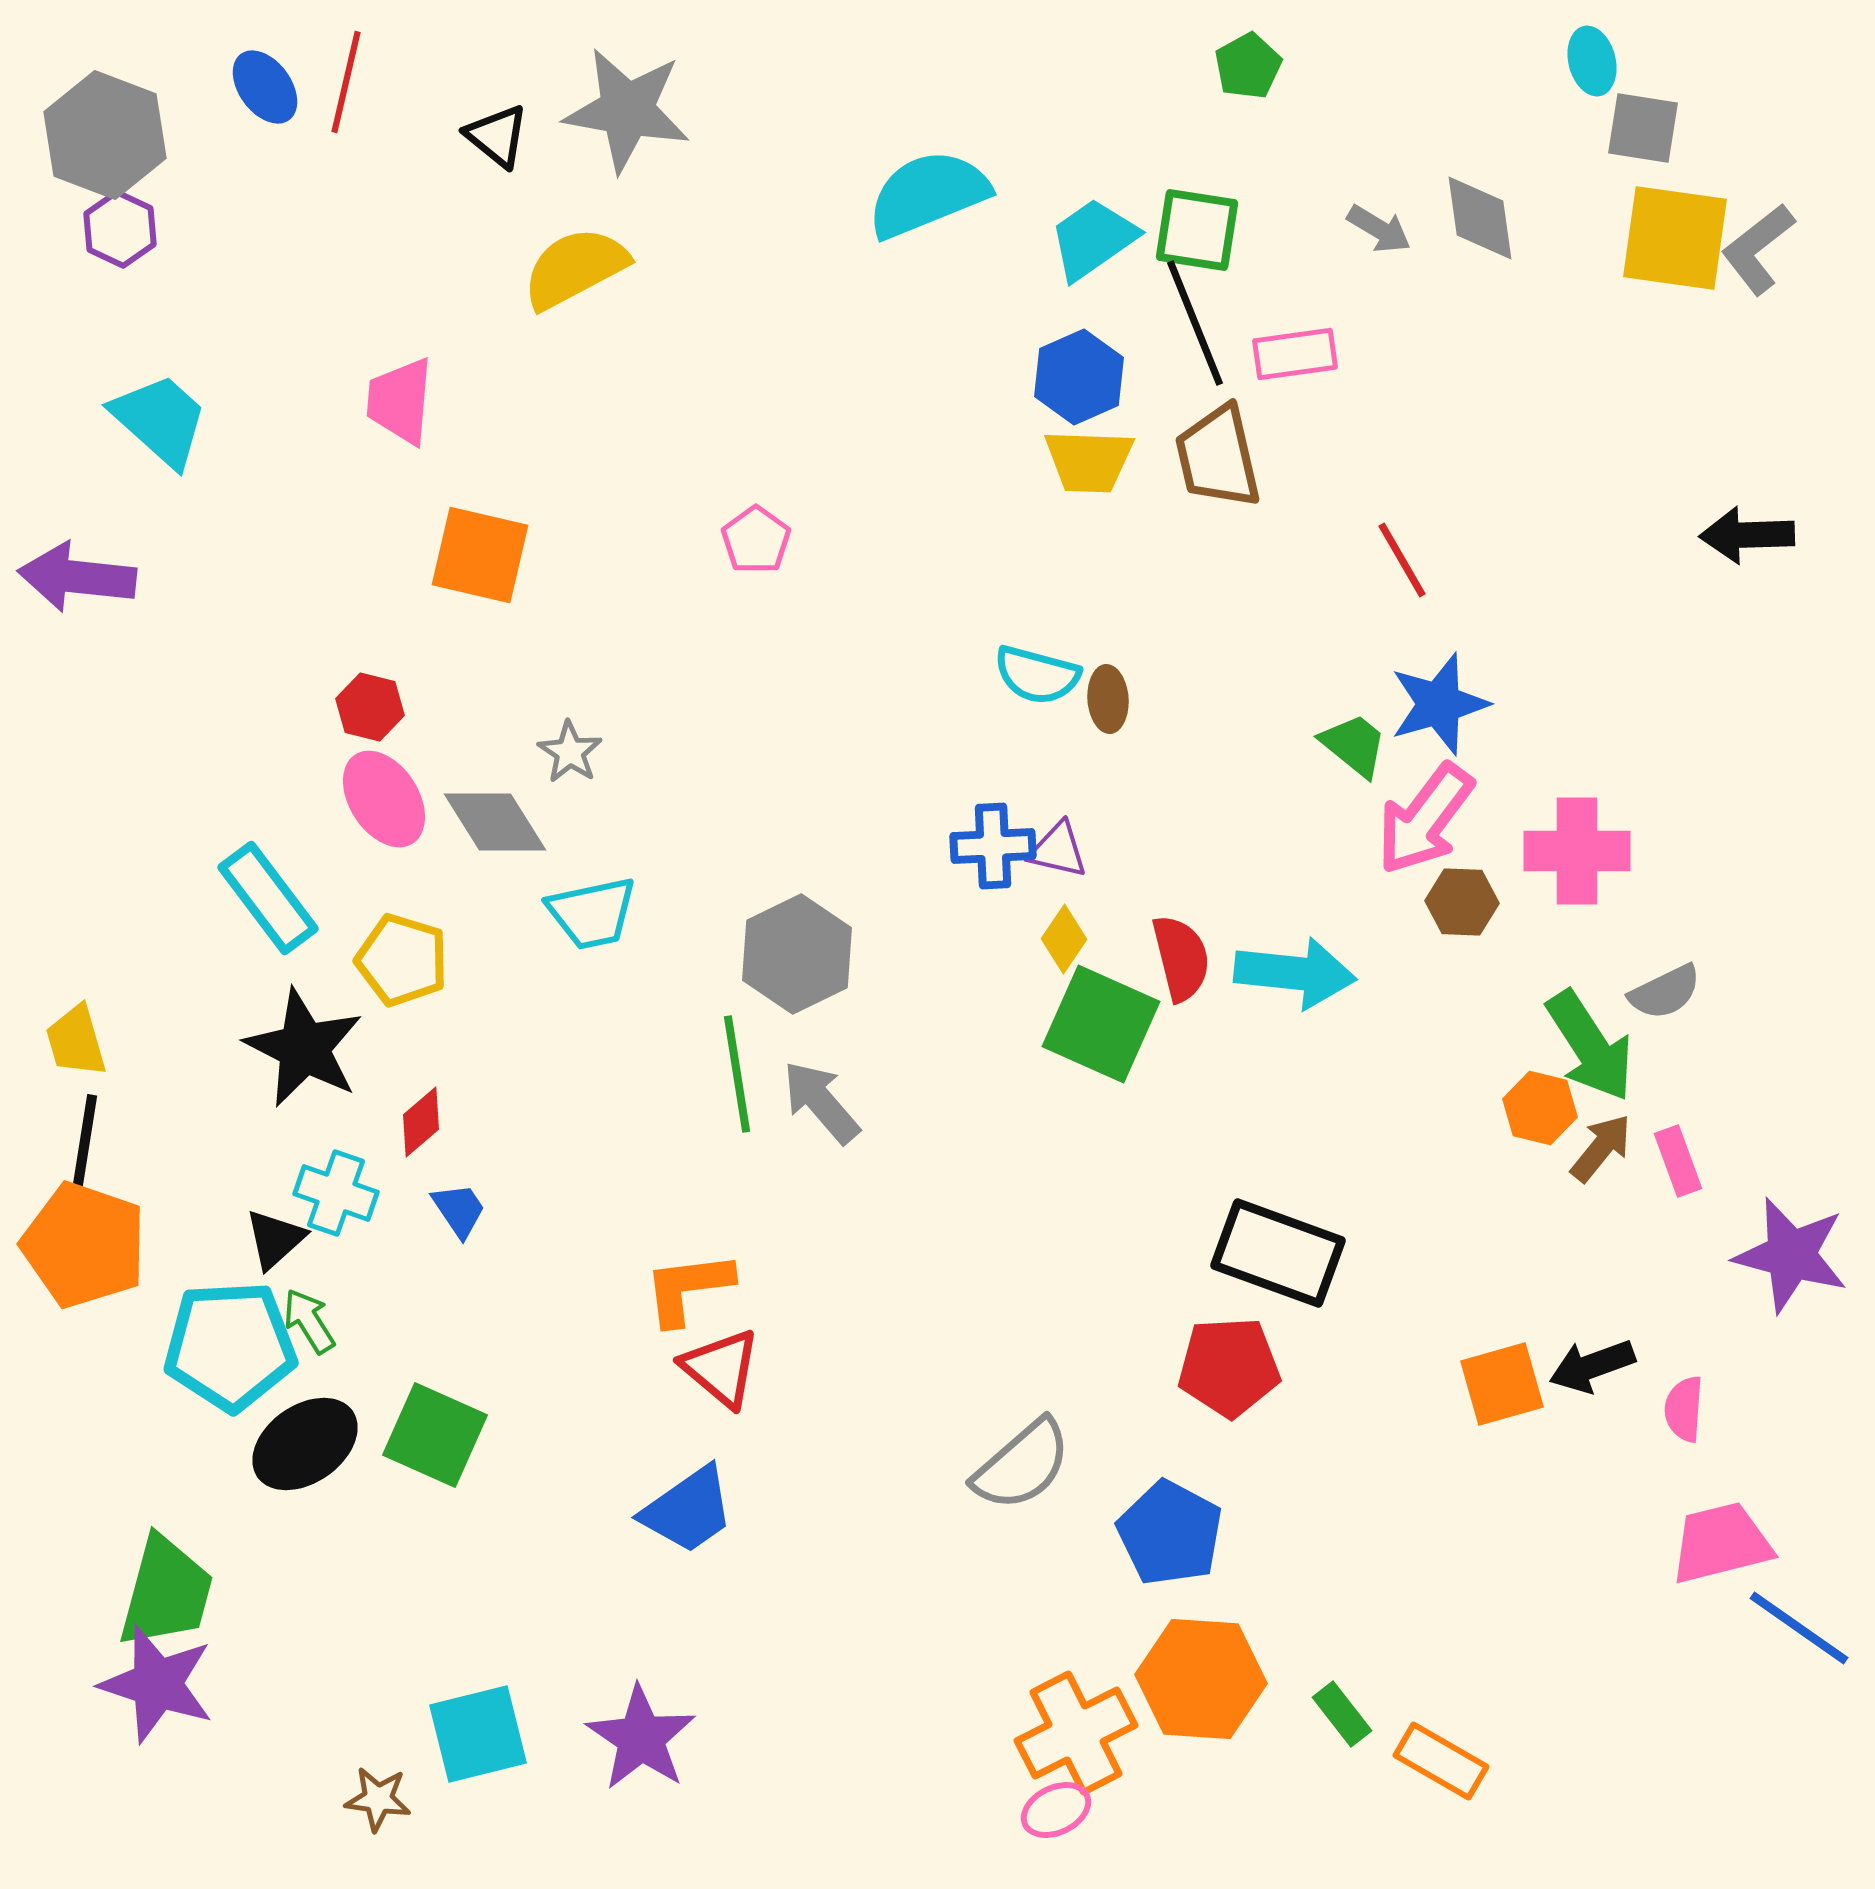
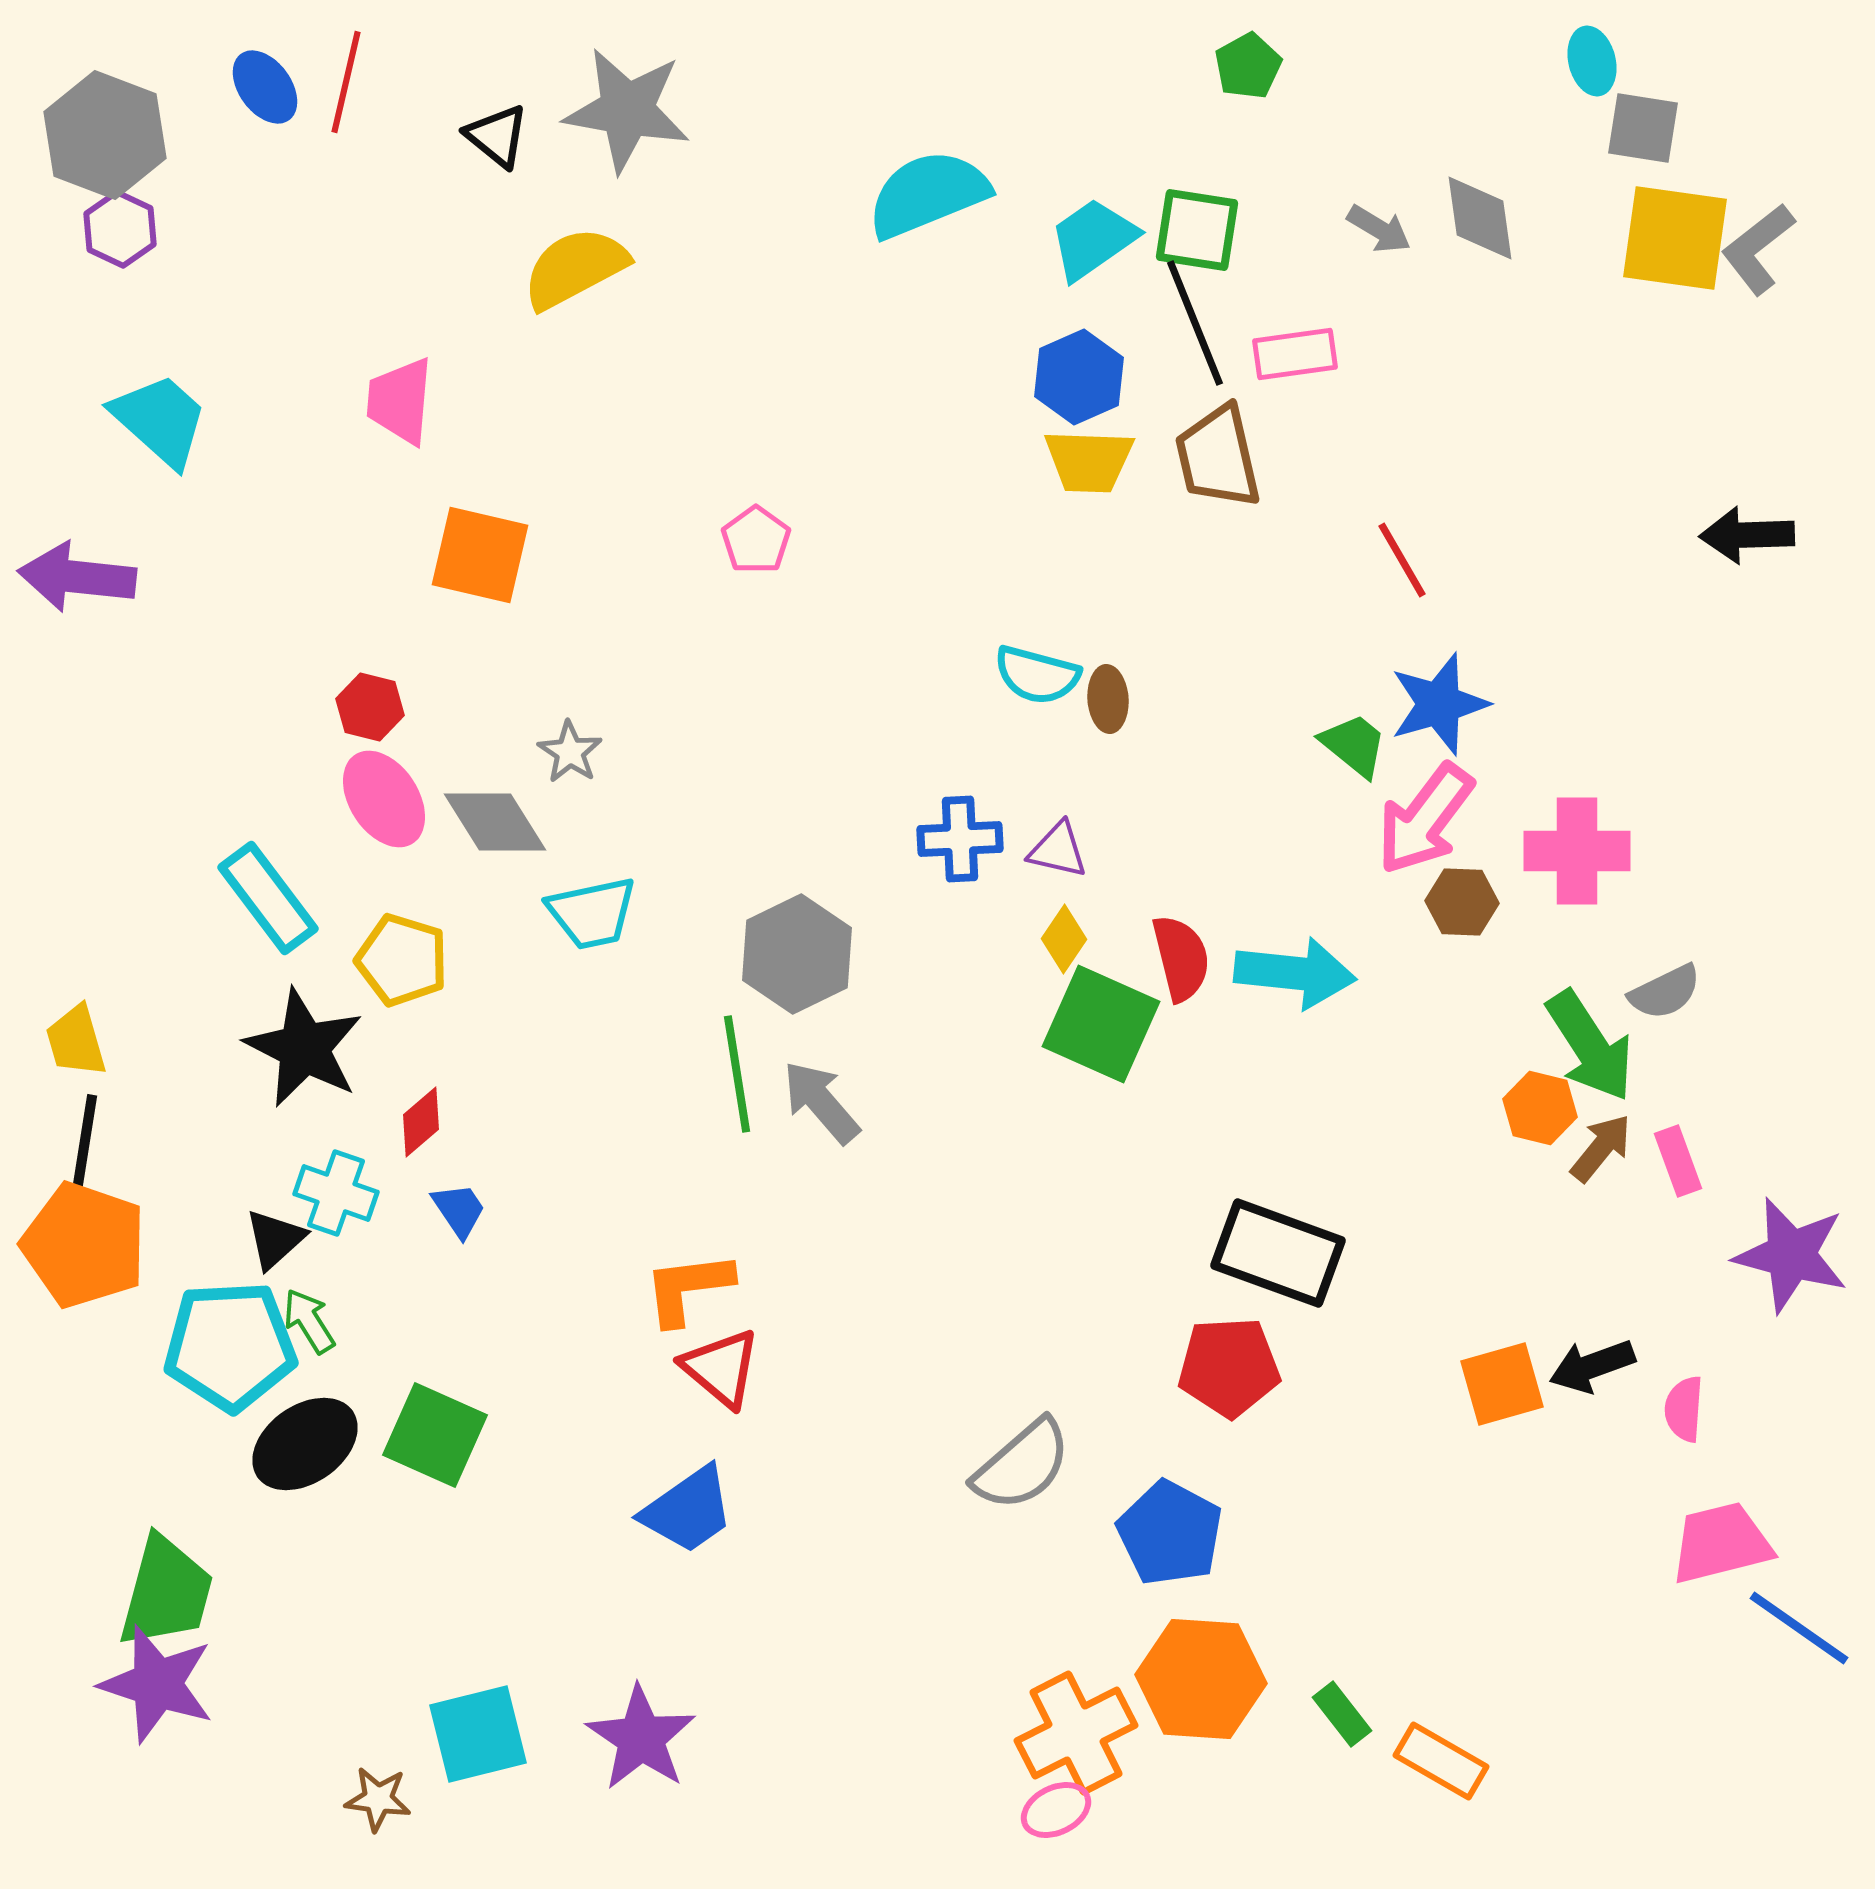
blue cross at (993, 846): moved 33 px left, 7 px up
